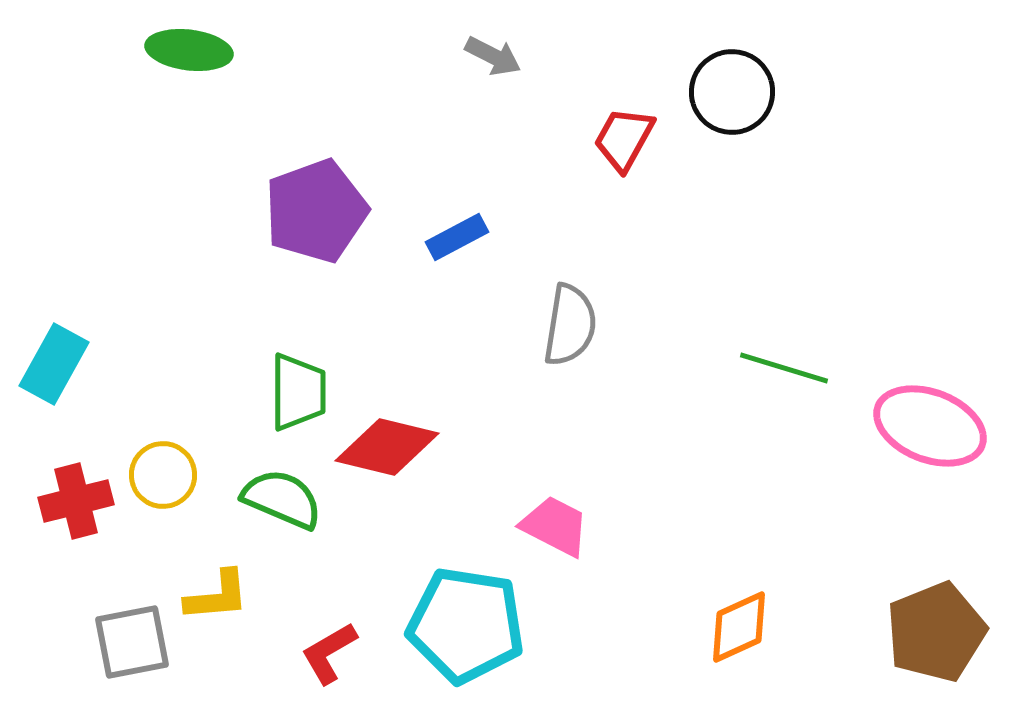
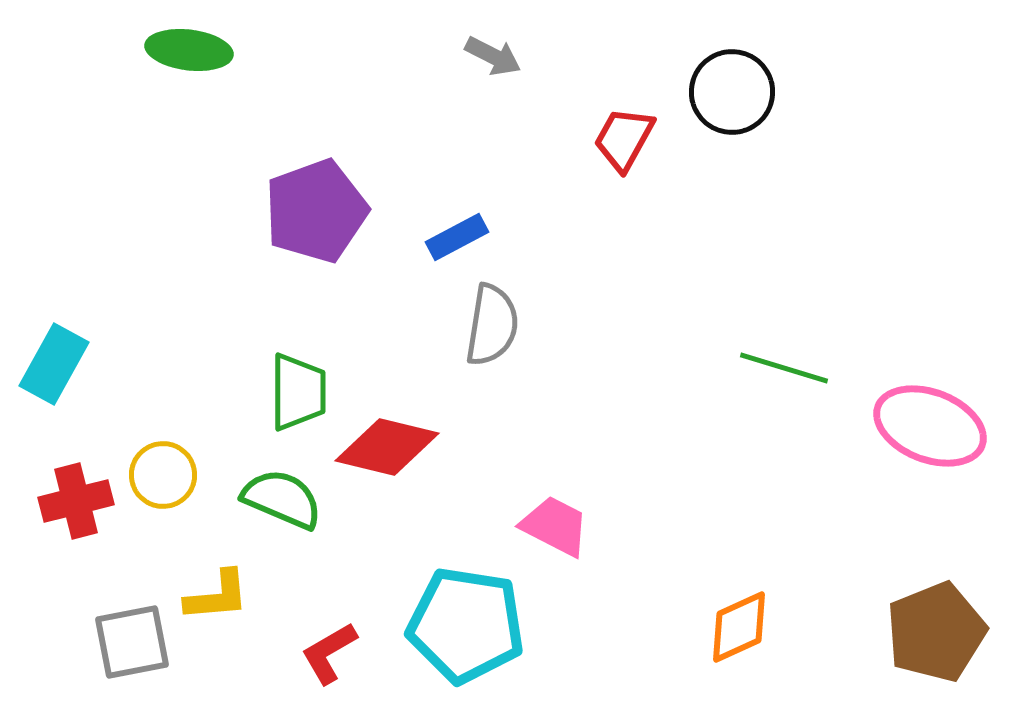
gray semicircle: moved 78 px left
